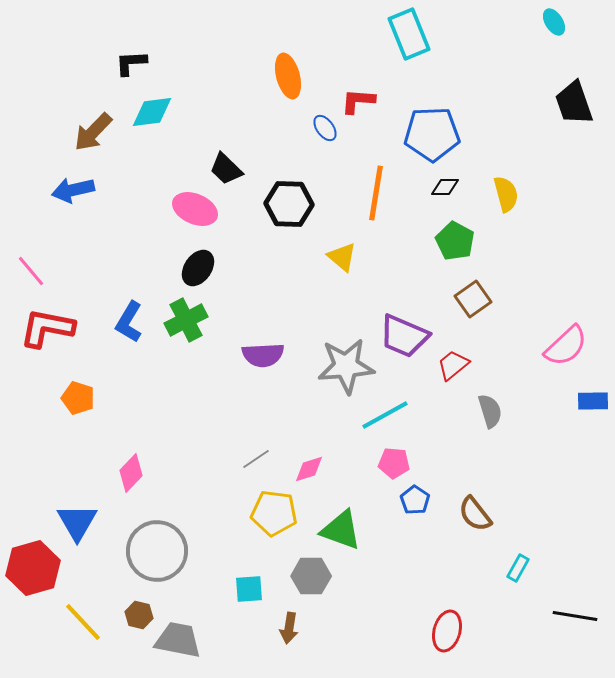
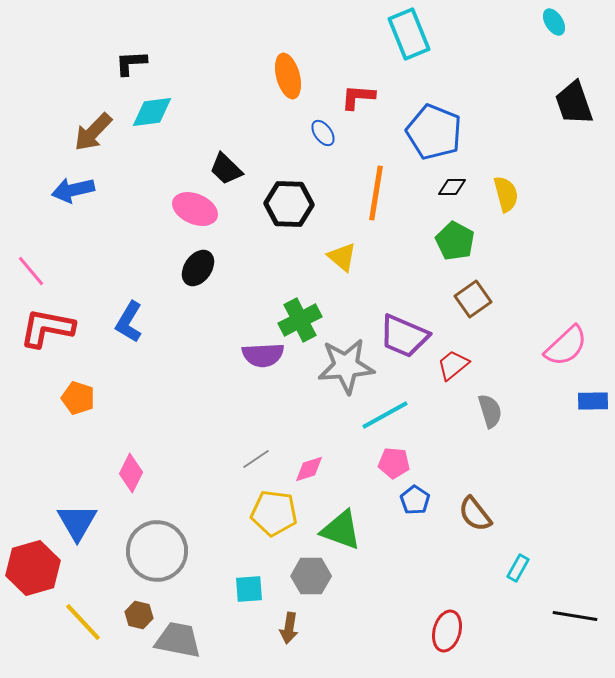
red L-shape at (358, 101): moved 4 px up
blue ellipse at (325, 128): moved 2 px left, 5 px down
blue pentagon at (432, 134): moved 2 px right, 2 px up; rotated 24 degrees clockwise
black diamond at (445, 187): moved 7 px right
green cross at (186, 320): moved 114 px right
pink diamond at (131, 473): rotated 18 degrees counterclockwise
